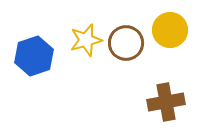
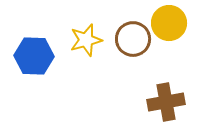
yellow circle: moved 1 px left, 7 px up
brown circle: moved 7 px right, 4 px up
blue hexagon: rotated 21 degrees clockwise
